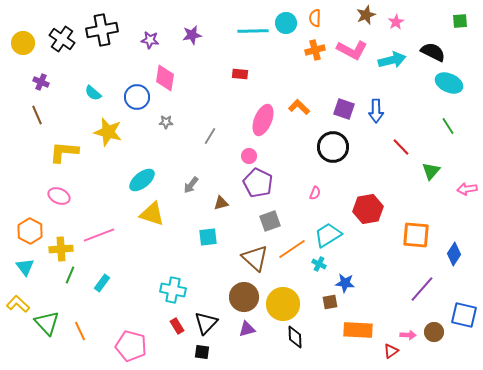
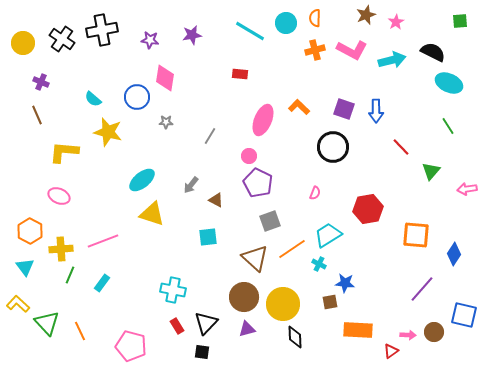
cyan line at (253, 31): moved 3 px left; rotated 32 degrees clockwise
cyan semicircle at (93, 93): moved 6 px down
brown triangle at (221, 203): moved 5 px left, 3 px up; rotated 42 degrees clockwise
pink line at (99, 235): moved 4 px right, 6 px down
